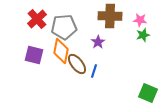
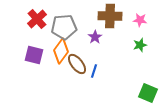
green star: moved 3 px left, 10 px down
purple star: moved 3 px left, 5 px up
orange diamond: rotated 25 degrees clockwise
